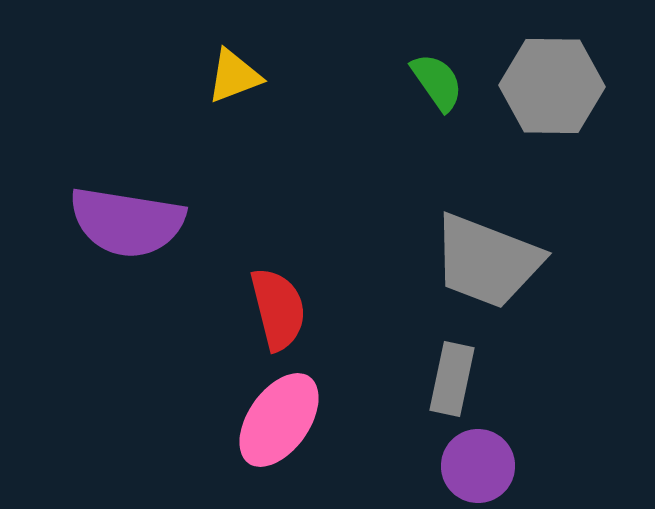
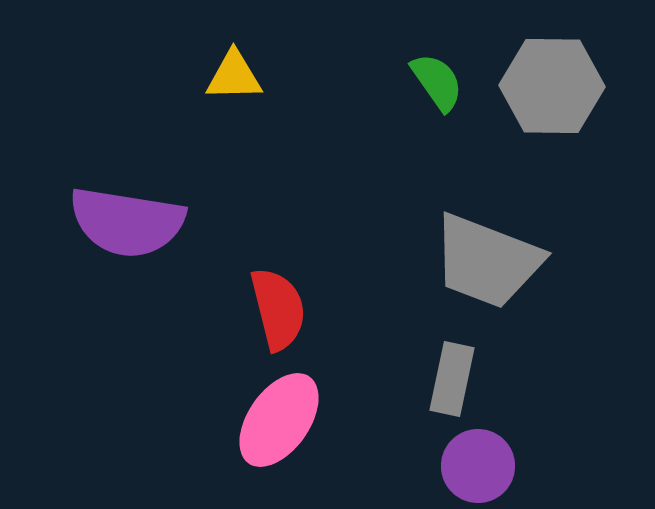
yellow triangle: rotated 20 degrees clockwise
